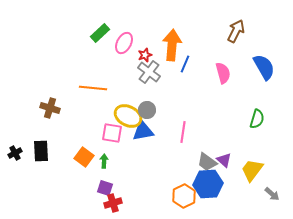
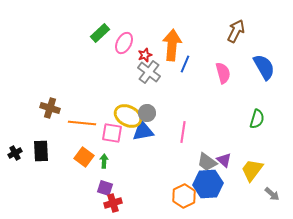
orange line: moved 11 px left, 35 px down
gray circle: moved 3 px down
